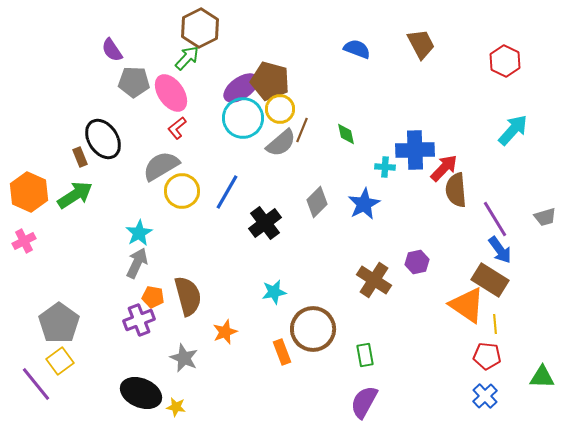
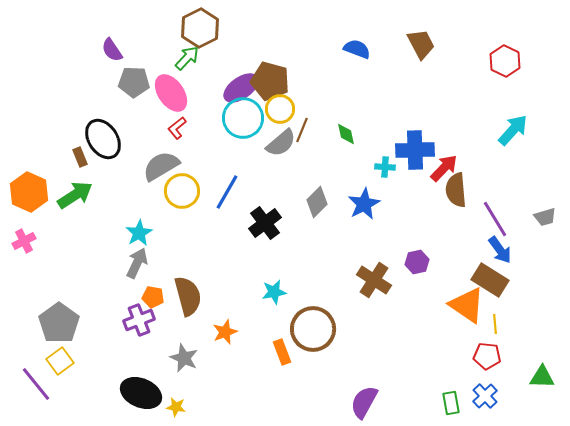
green rectangle at (365, 355): moved 86 px right, 48 px down
